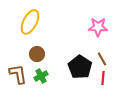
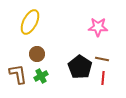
brown line: rotated 48 degrees counterclockwise
